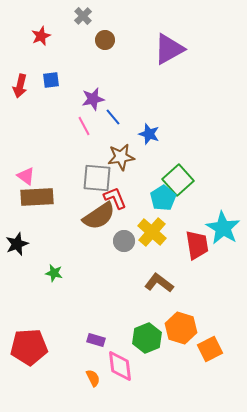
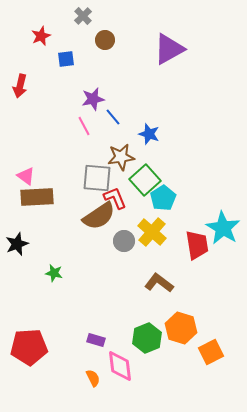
blue square: moved 15 px right, 21 px up
green square: moved 33 px left
orange square: moved 1 px right, 3 px down
